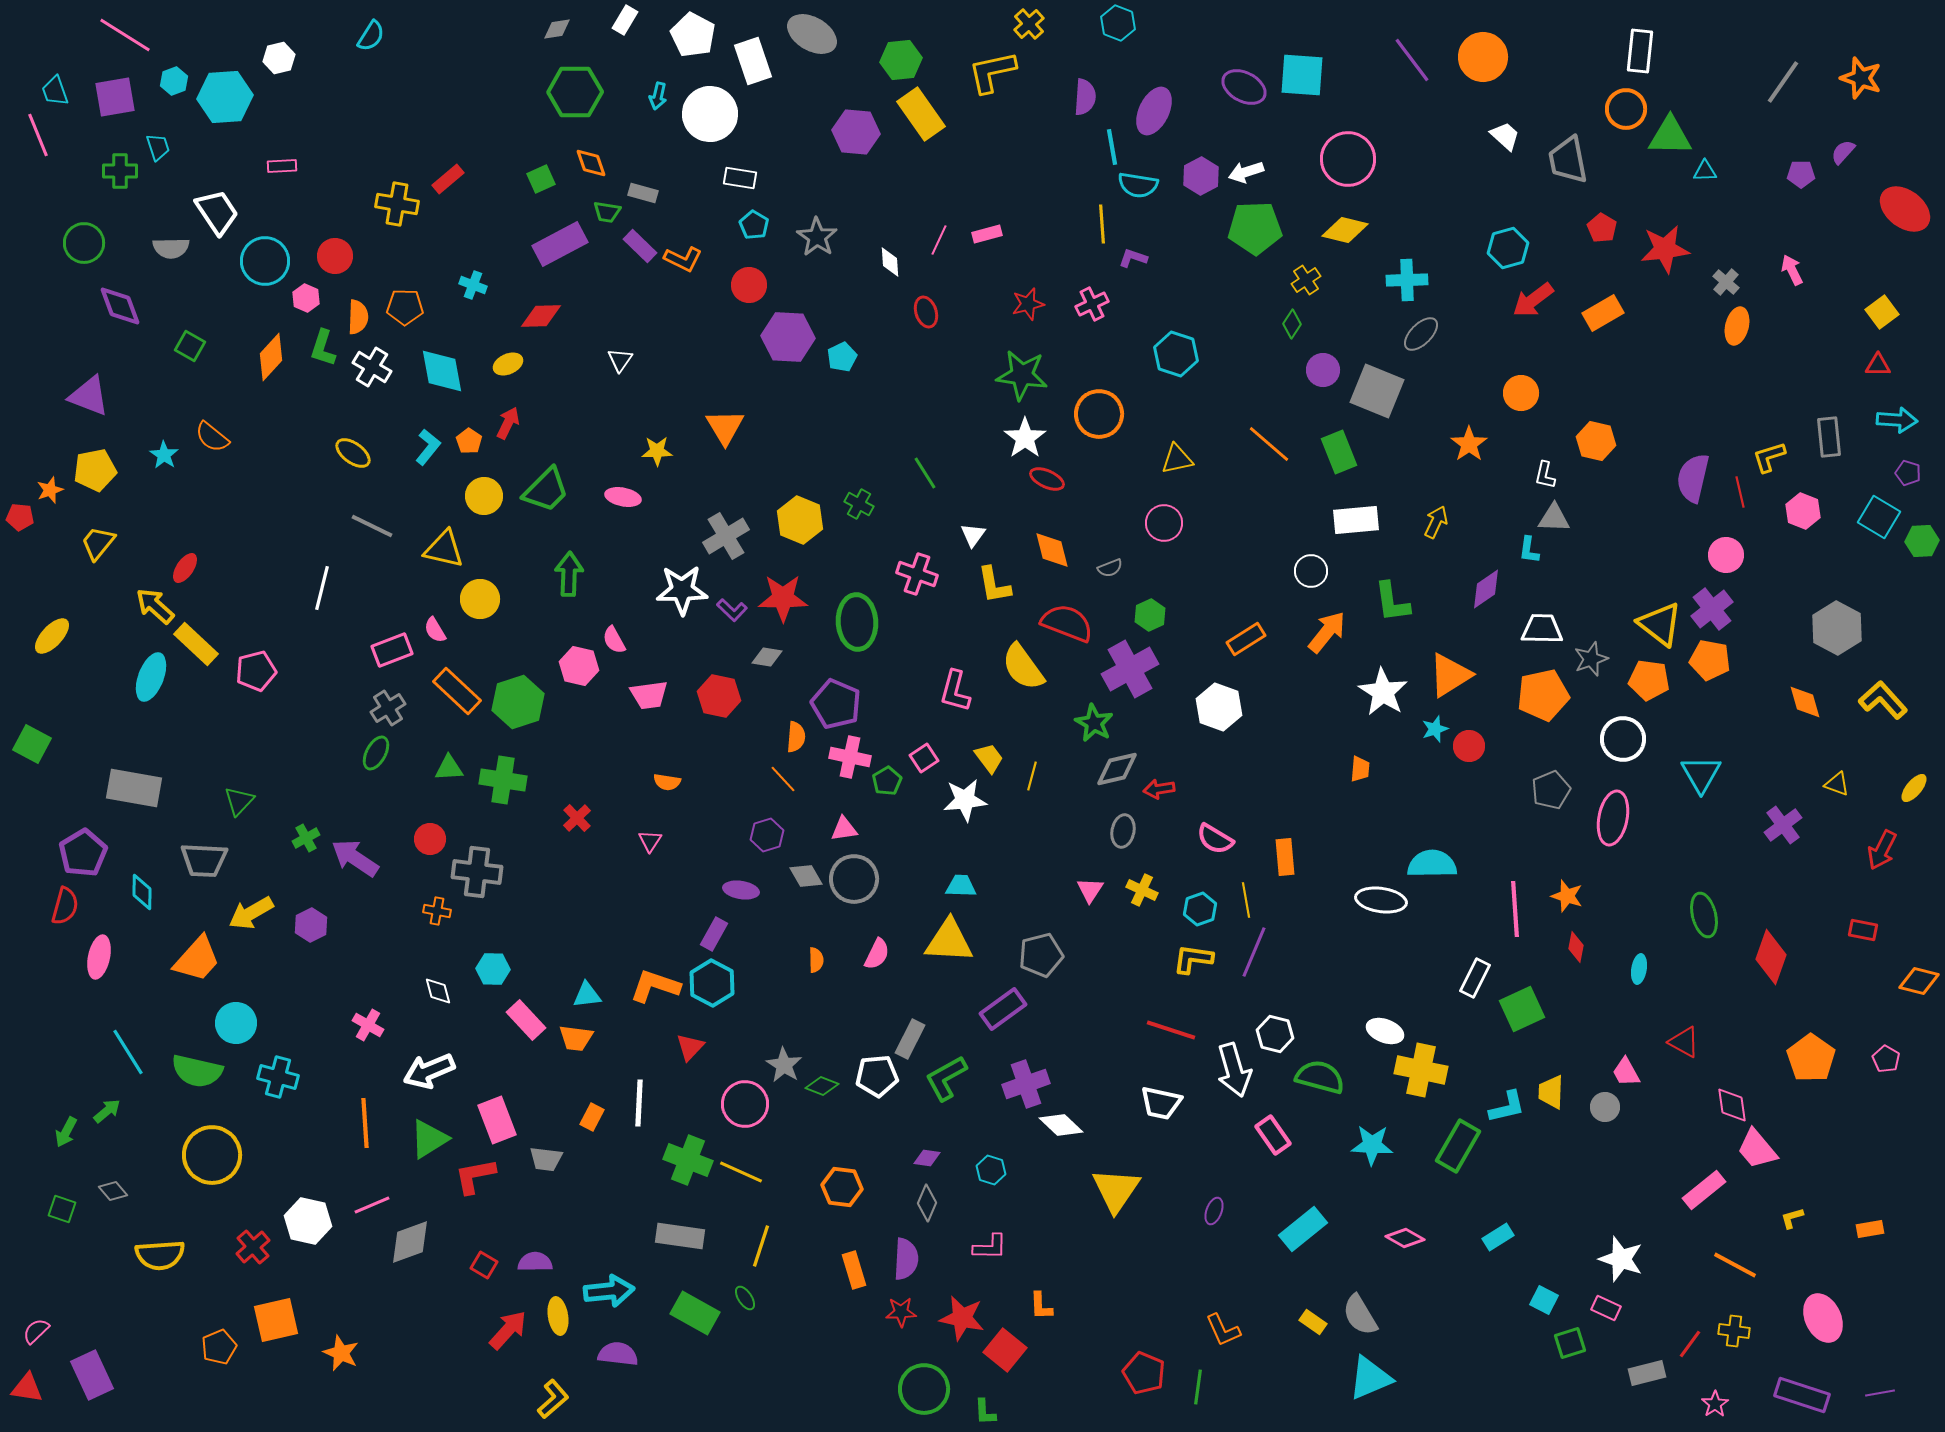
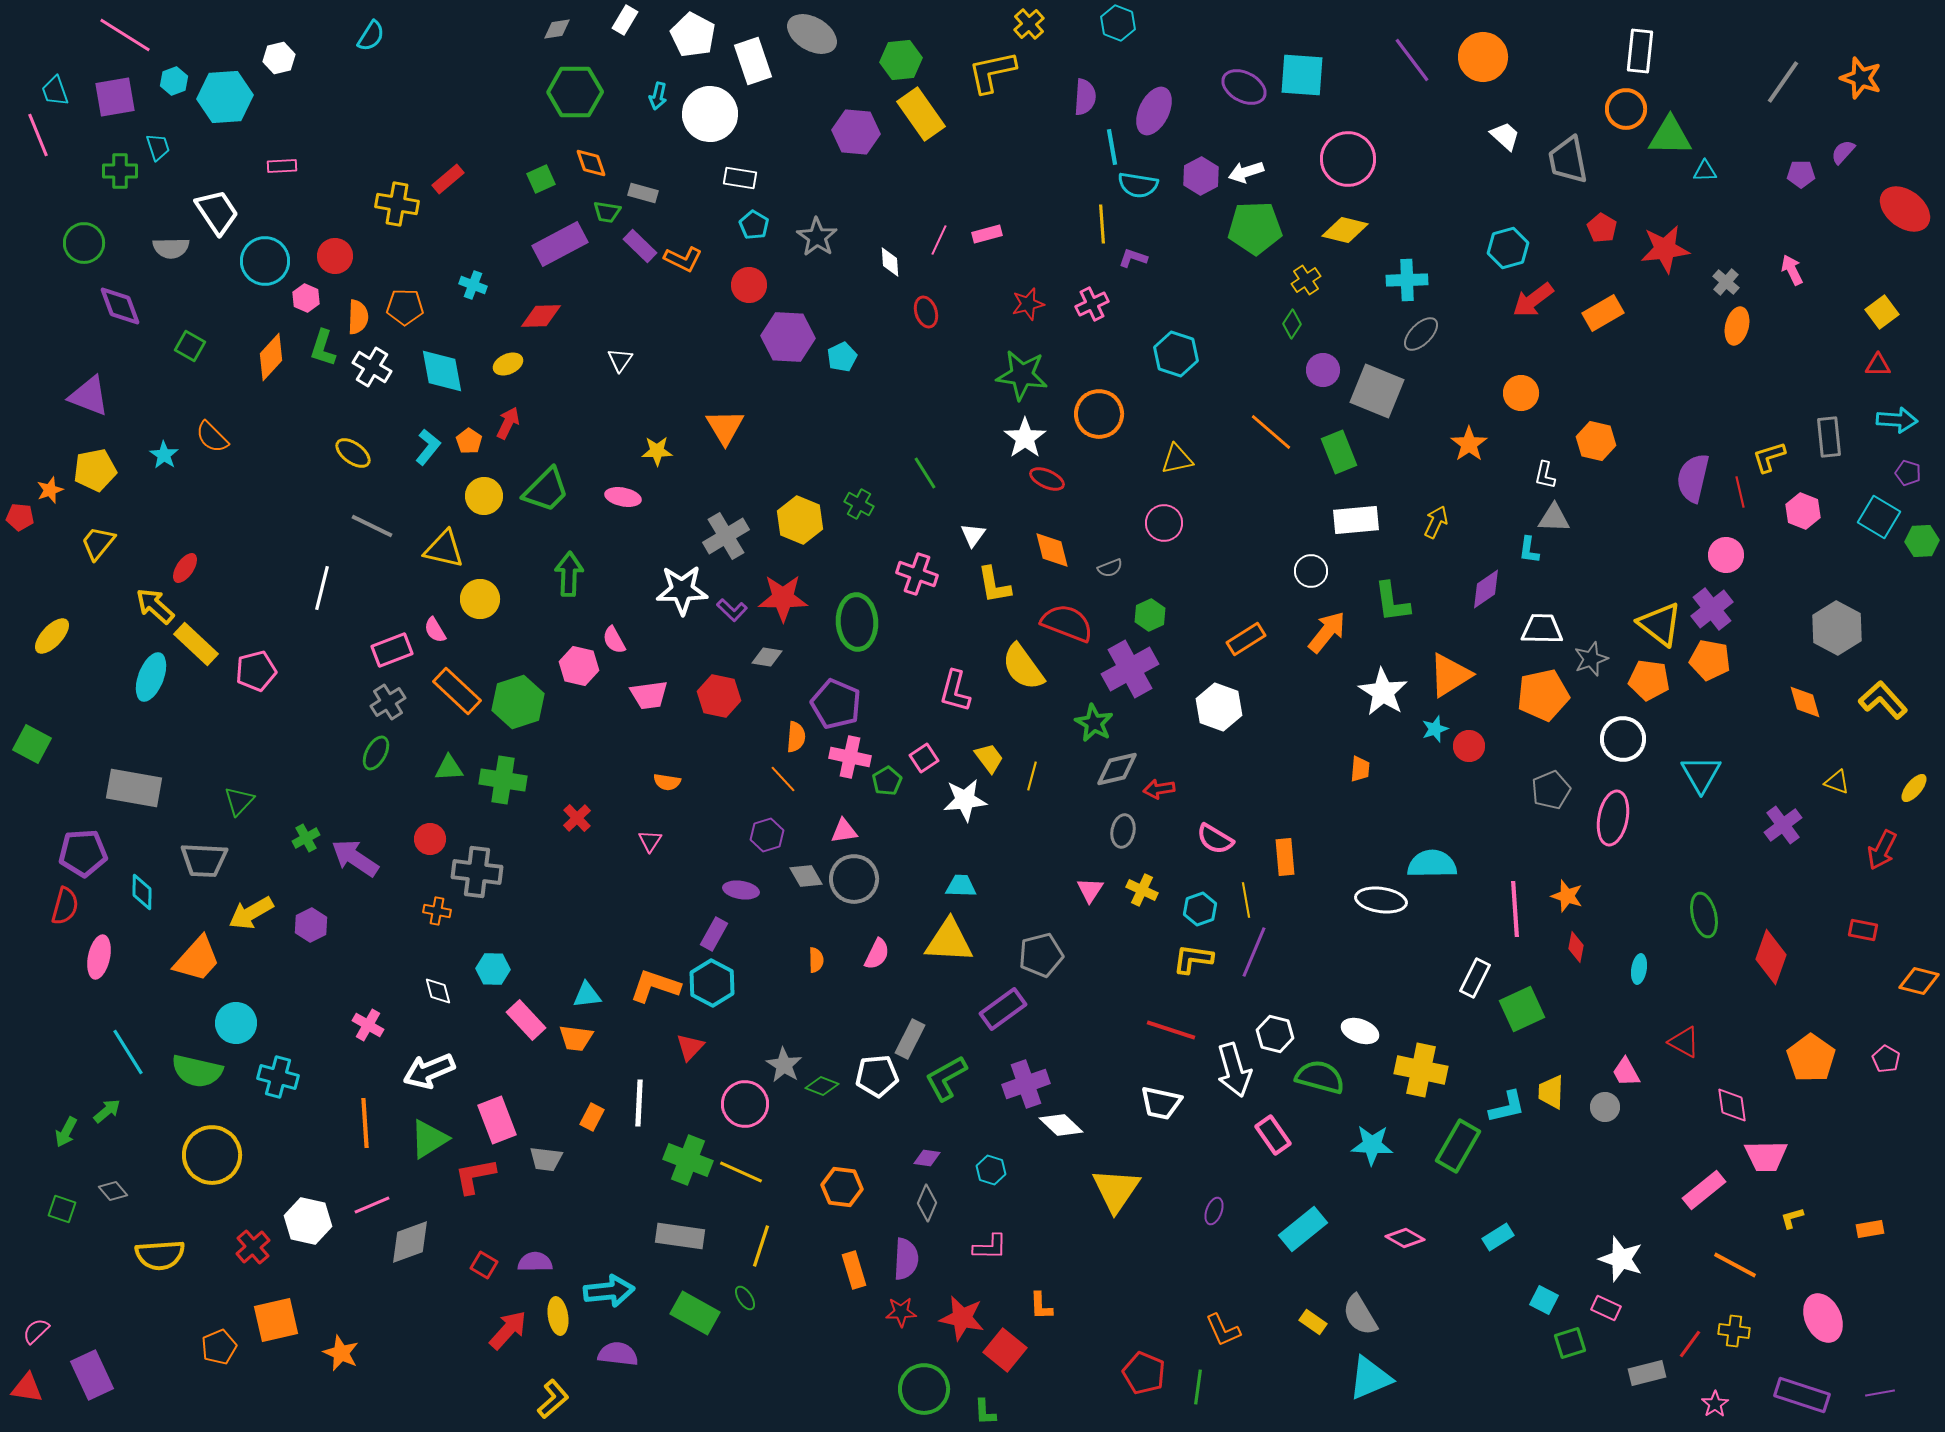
orange semicircle at (212, 437): rotated 6 degrees clockwise
orange line at (1269, 444): moved 2 px right, 12 px up
gray cross at (388, 708): moved 6 px up
yellow triangle at (1837, 784): moved 2 px up
pink triangle at (844, 829): moved 2 px down
purple pentagon at (83, 853): rotated 27 degrees clockwise
white ellipse at (1385, 1031): moved 25 px left
pink trapezoid at (1757, 1149): moved 9 px right, 7 px down; rotated 51 degrees counterclockwise
